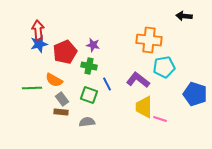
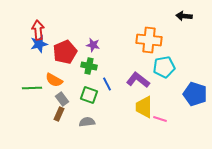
brown rectangle: moved 2 px left, 2 px down; rotated 72 degrees counterclockwise
